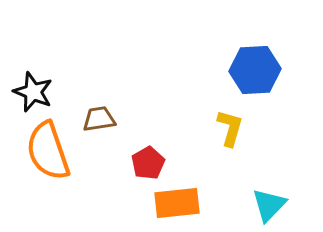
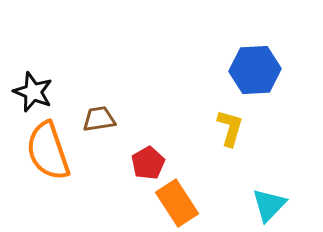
orange rectangle: rotated 63 degrees clockwise
